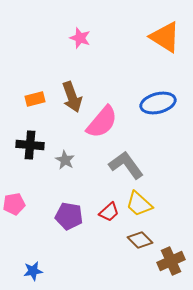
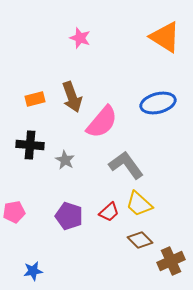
pink pentagon: moved 8 px down
purple pentagon: rotated 8 degrees clockwise
